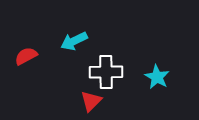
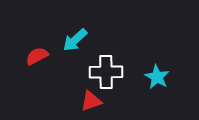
cyan arrow: moved 1 px right, 1 px up; rotated 16 degrees counterclockwise
red semicircle: moved 11 px right
red triangle: rotated 25 degrees clockwise
